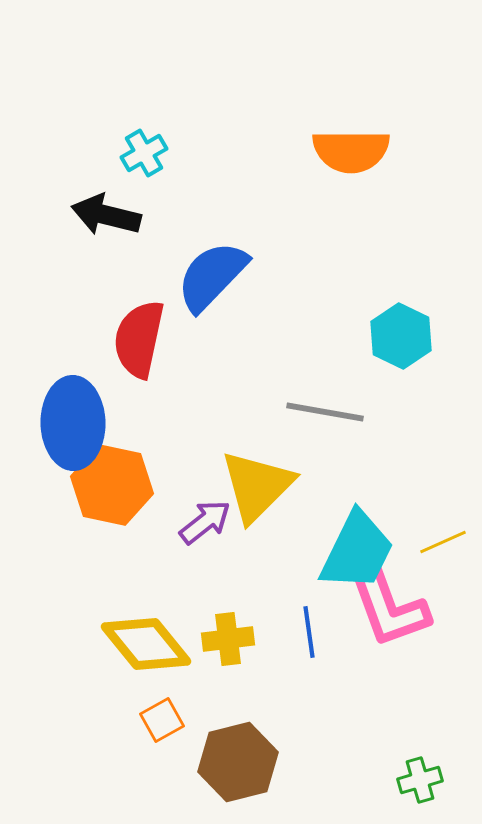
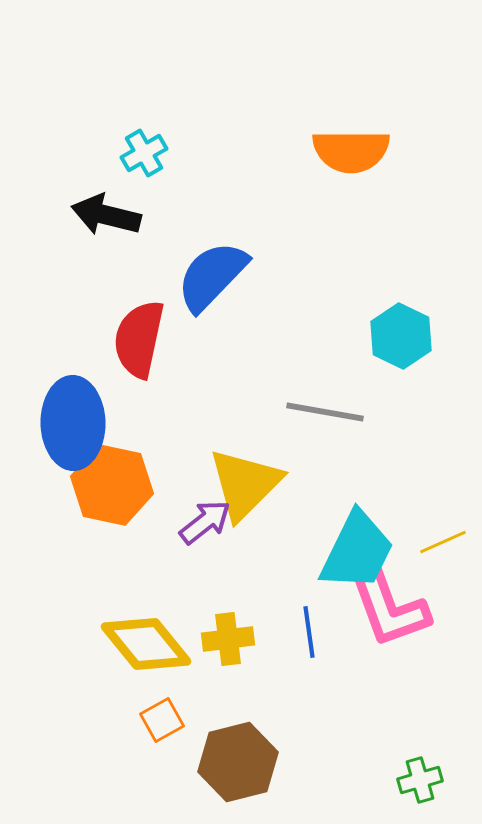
yellow triangle: moved 12 px left, 2 px up
